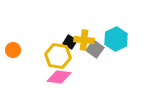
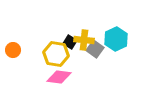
yellow hexagon: moved 2 px left, 2 px up
